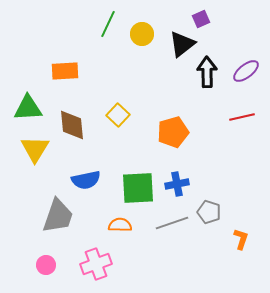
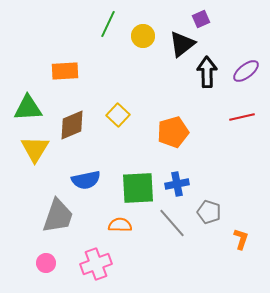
yellow circle: moved 1 px right, 2 px down
brown diamond: rotated 72 degrees clockwise
gray line: rotated 68 degrees clockwise
pink circle: moved 2 px up
